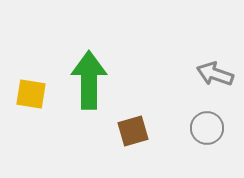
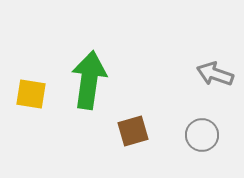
green arrow: rotated 8 degrees clockwise
gray circle: moved 5 px left, 7 px down
